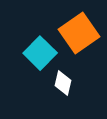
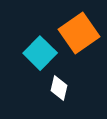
white diamond: moved 4 px left, 5 px down
